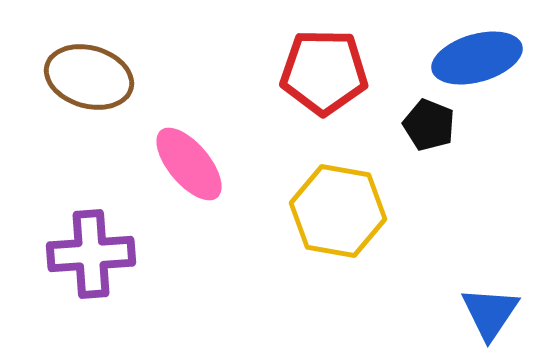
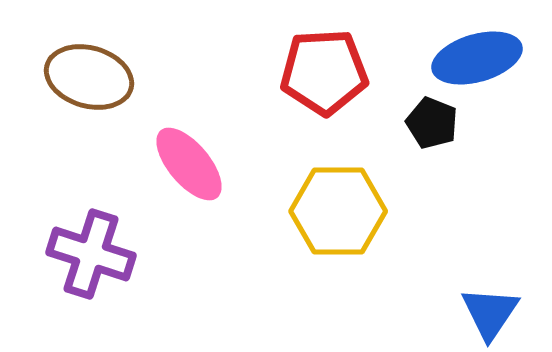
red pentagon: rotated 4 degrees counterclockwise
black pentagon: moved 3 px right, 2 px up
yellow hexagon: rotated 10 degrees counterclockwise
purple cross: rotated 22 degrees clockwise
